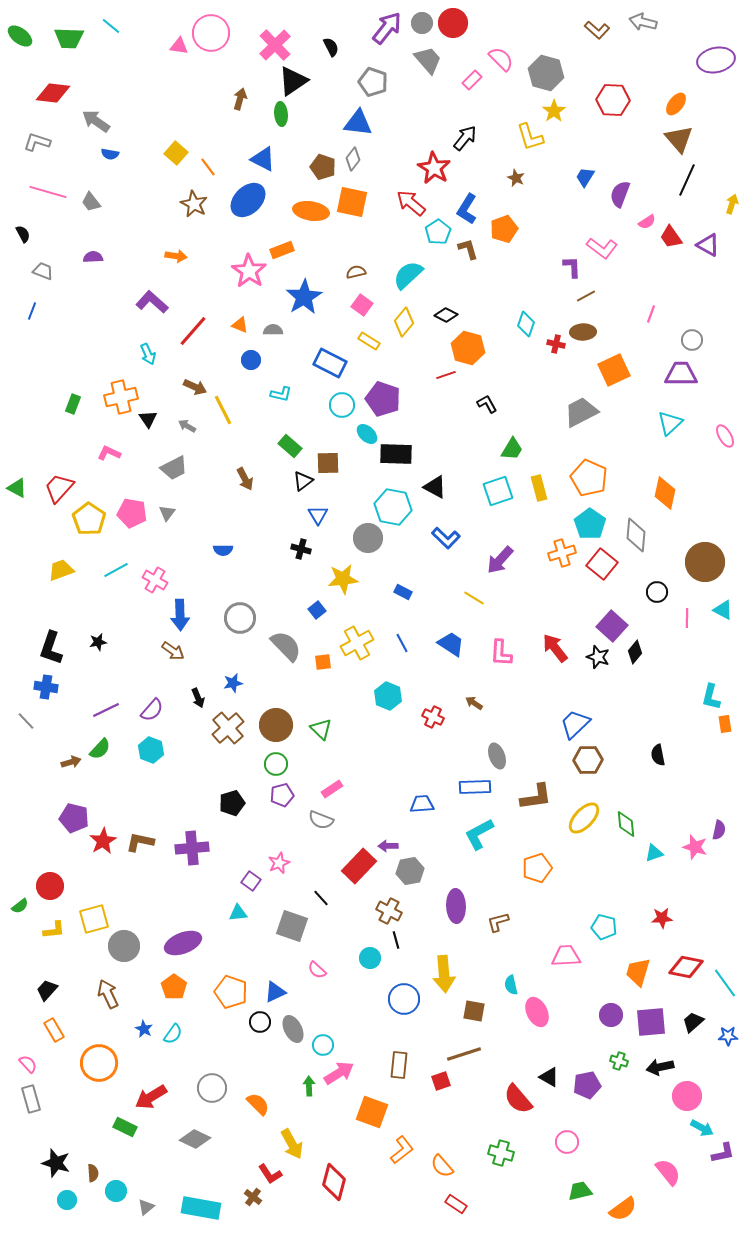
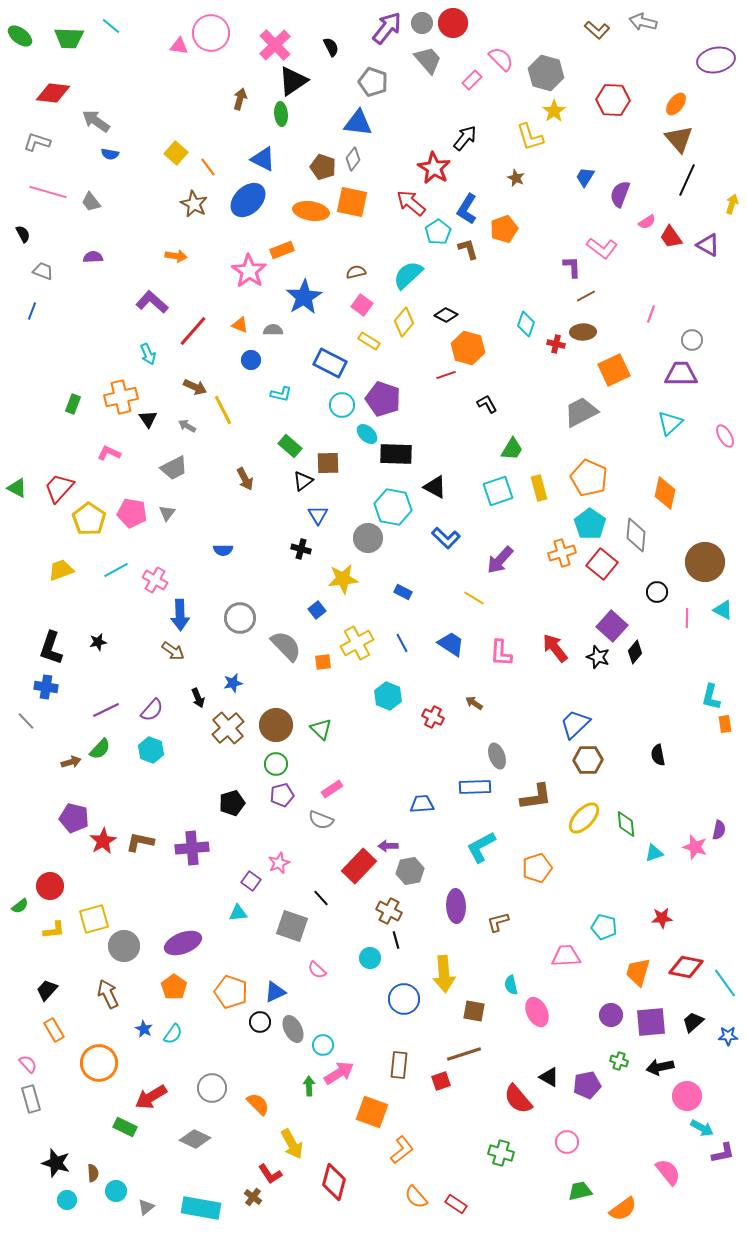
cyan L-shape at (479, 834): moved 2 px right, 13 px down
orange semicircle at (442, 1166): moved 26 px left, 31 px down
